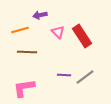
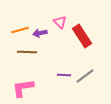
purple arrow: moved 18 px down
pink triangle: moved 2 px right, 10 px up
gray line: moved 1 px up
pink L-shape: moved 1 px left
